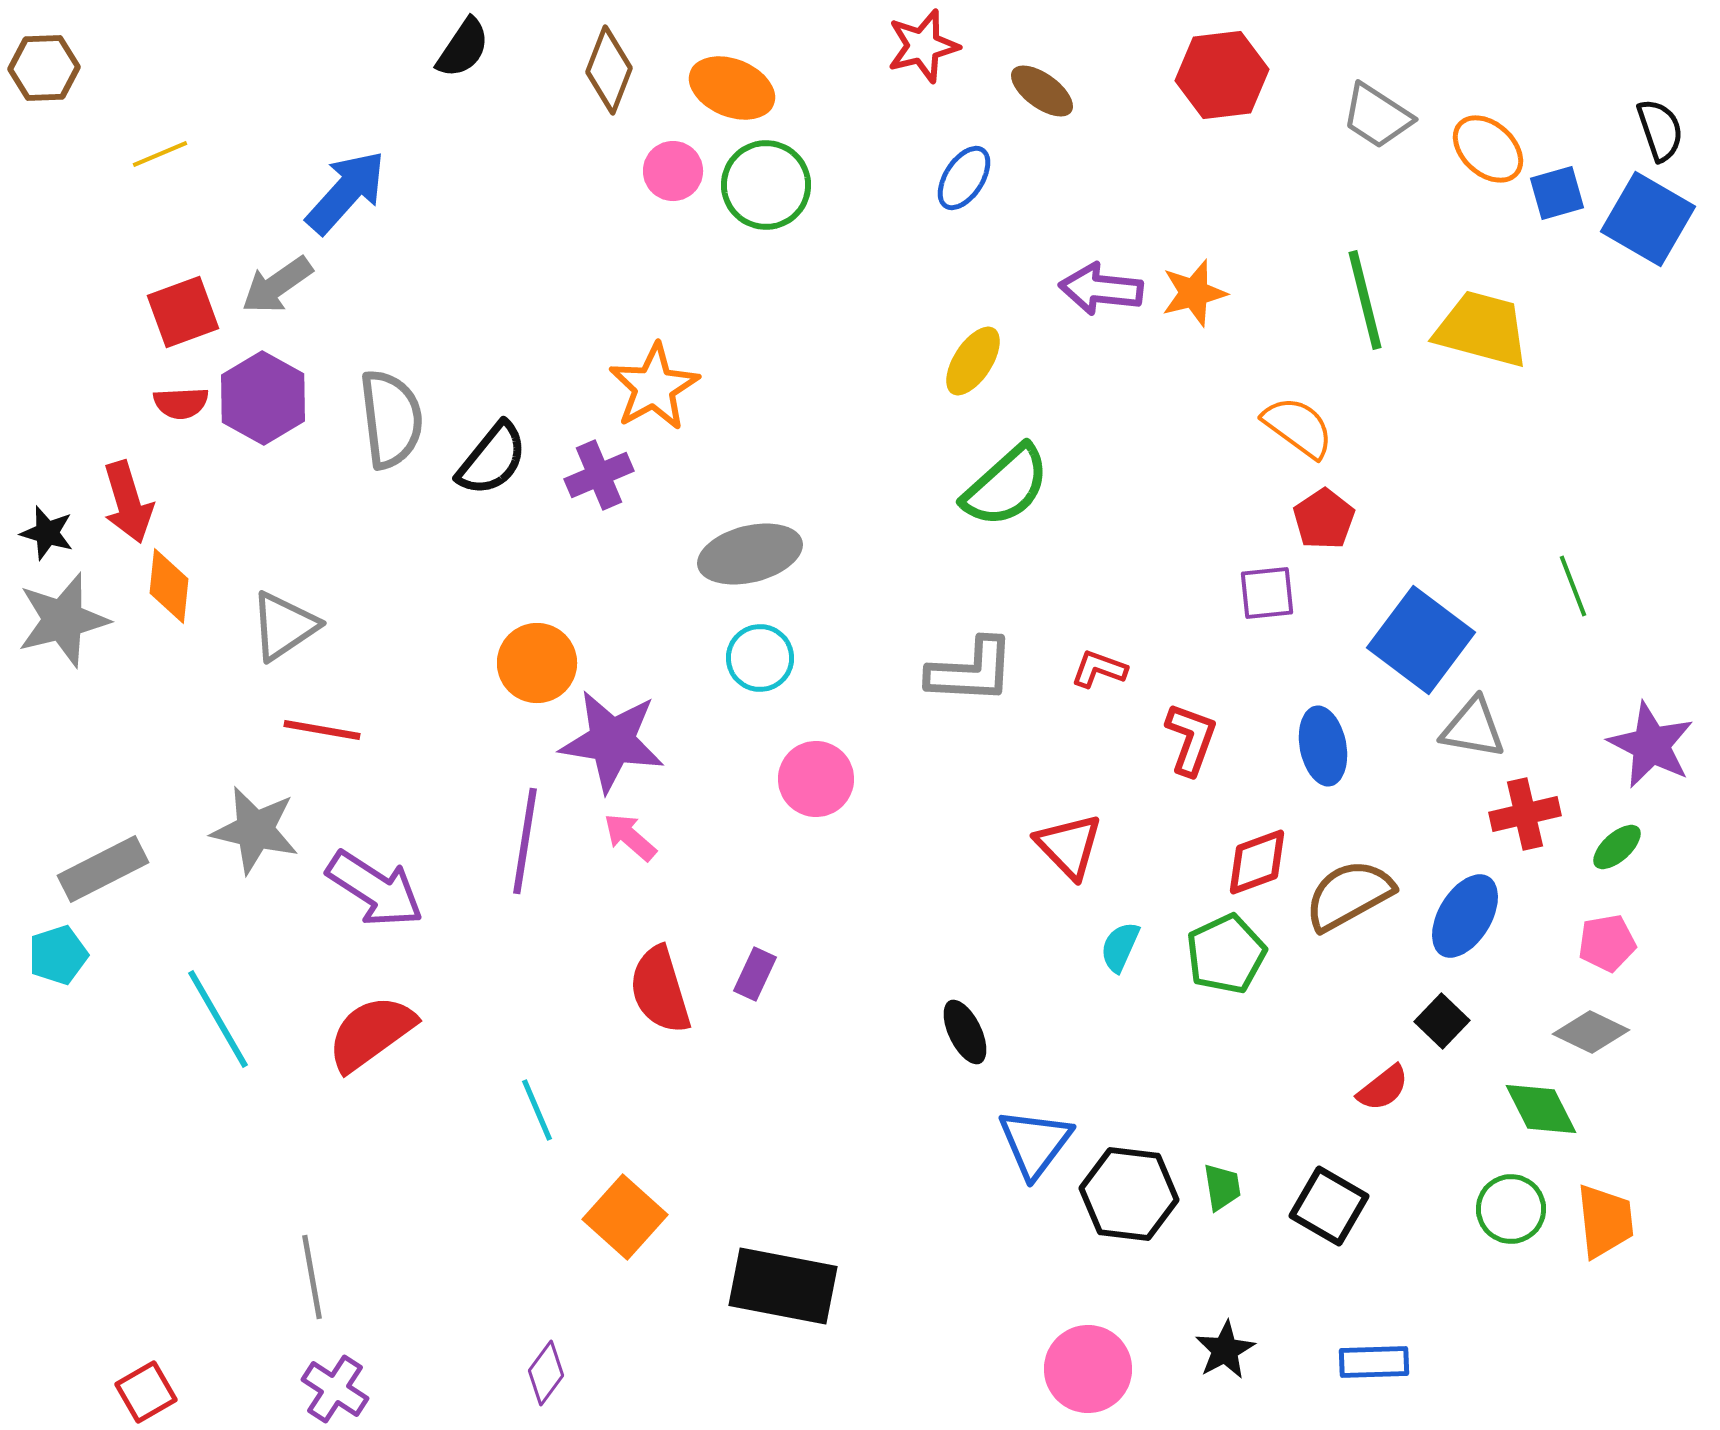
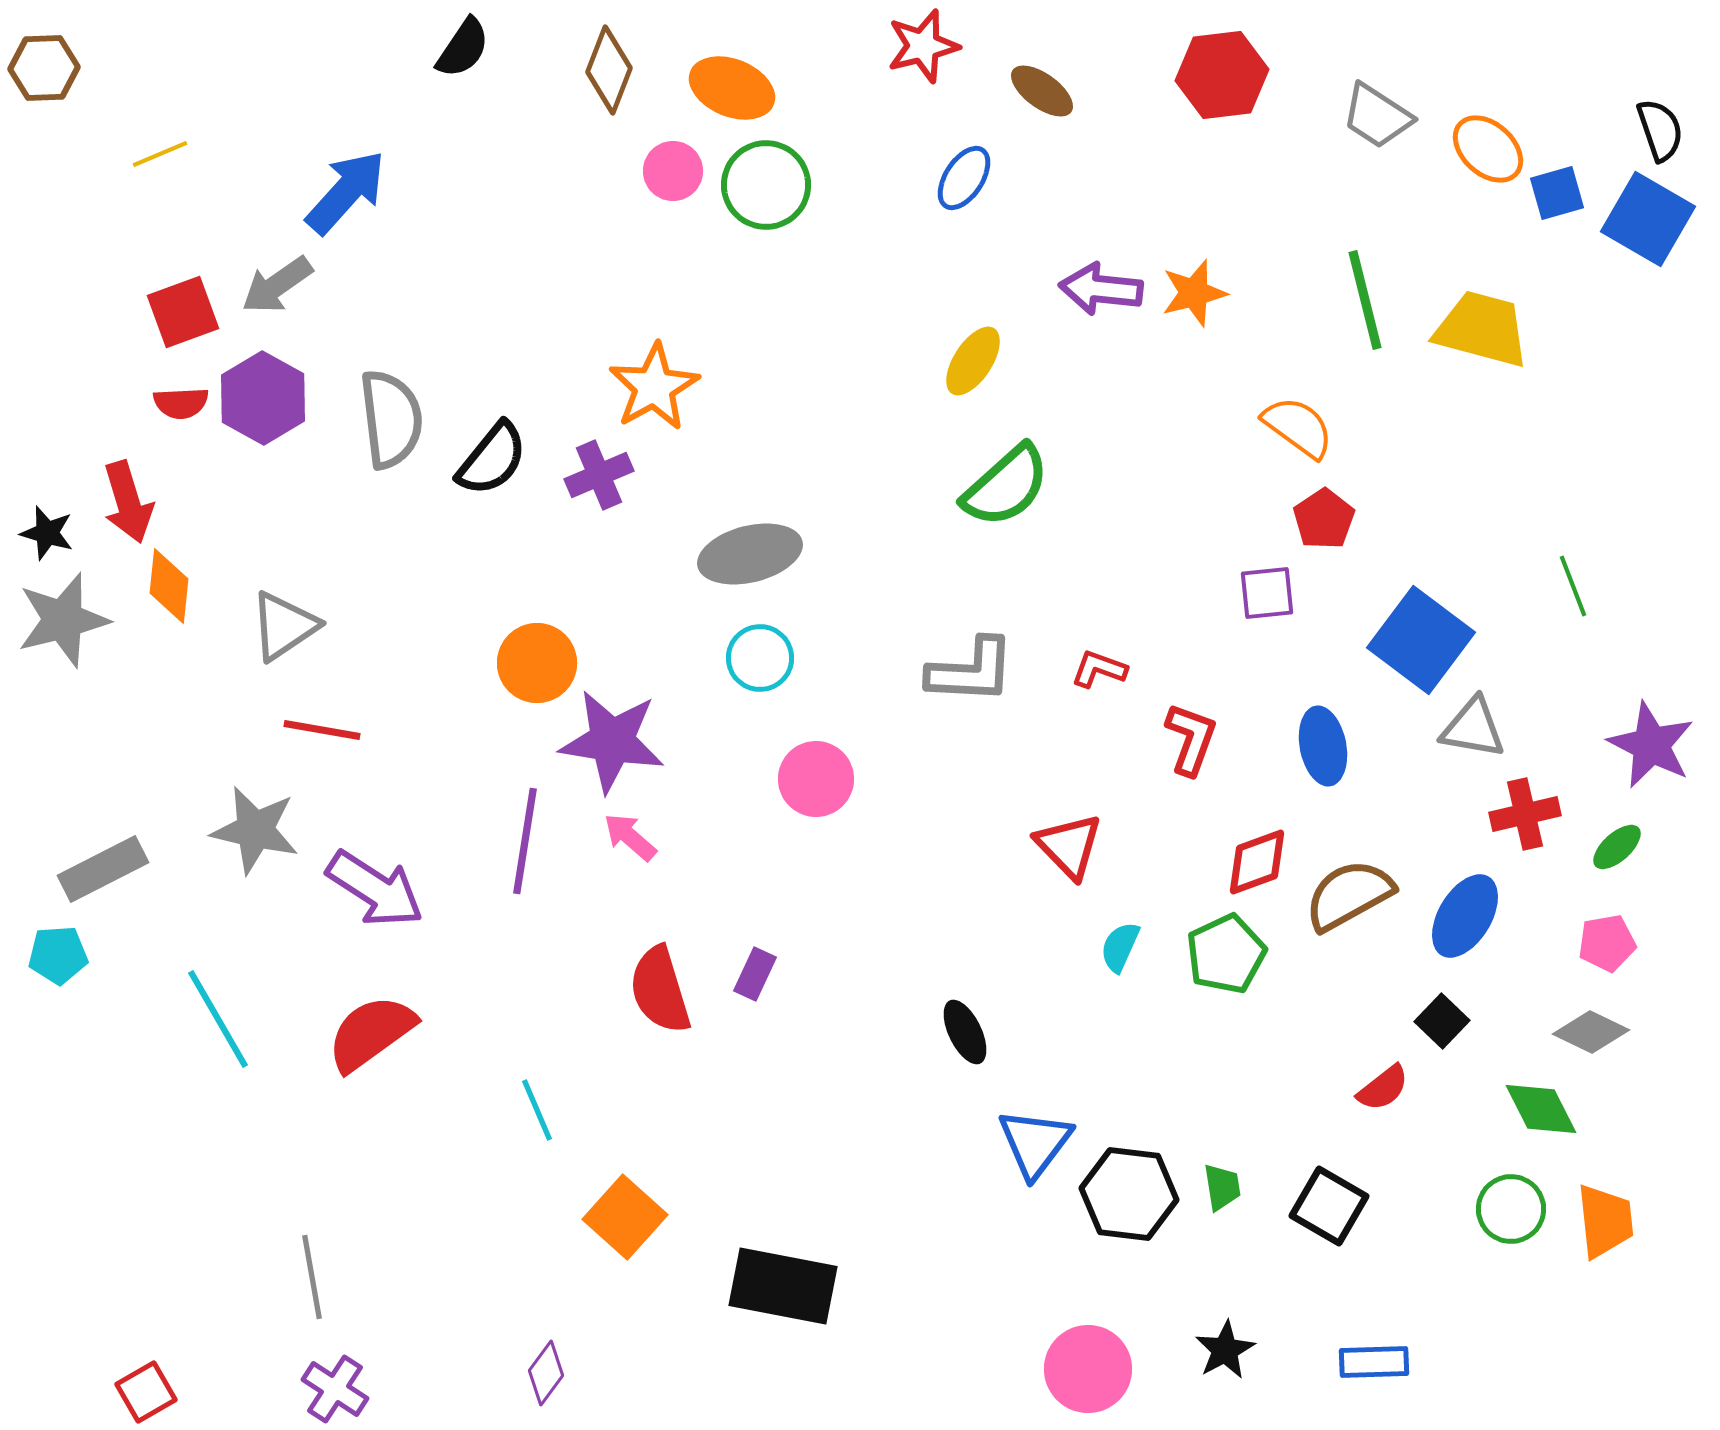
cyan pentagon at (58, 955): rotated 14 degrees clockwise
